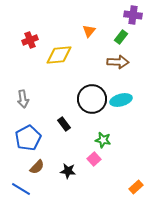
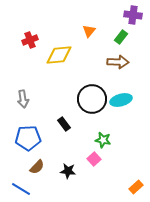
blue pentagon: rotated 25 degrees clockwise
